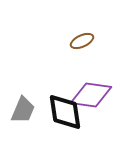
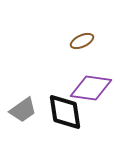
purple diamond: moved 7 px up
gray trapezoid: rotated 32 degrees clockwise
